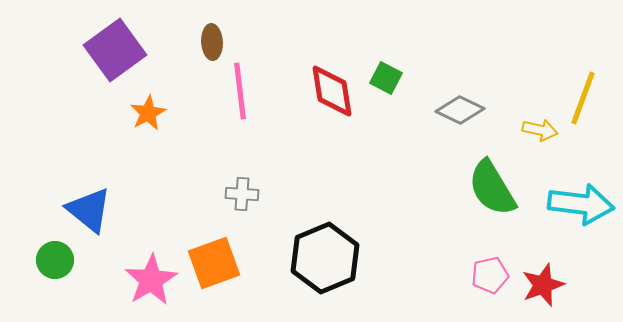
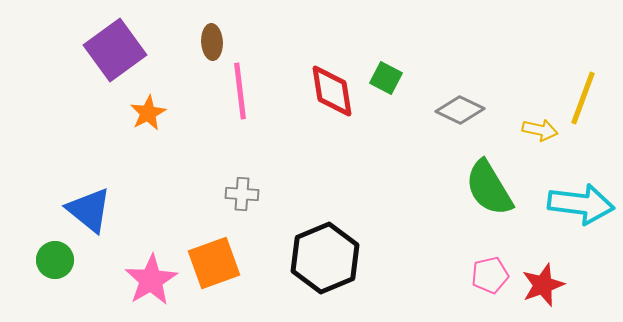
green semicircle: moved 3 px left
